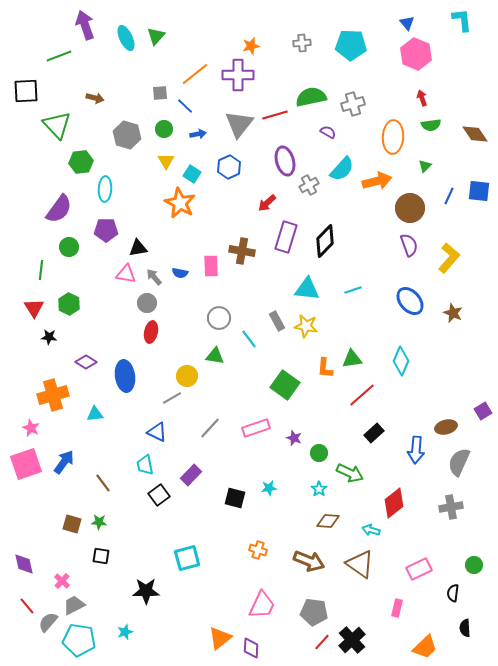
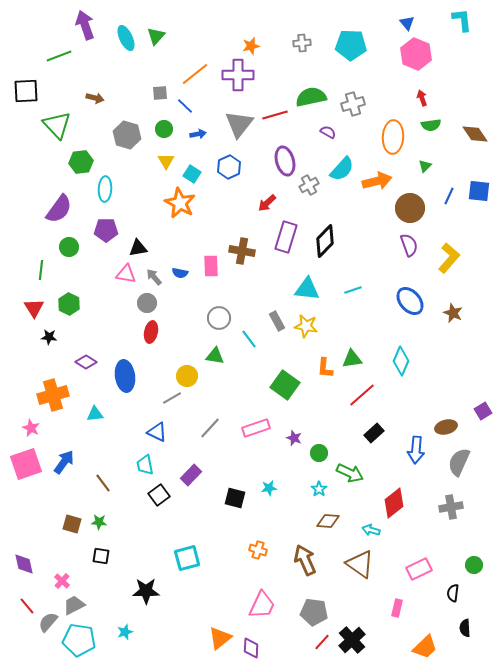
brown arrow at (309, 561): moved 4 px left, 1 px up; rotated 136 degrees counterclockwise
